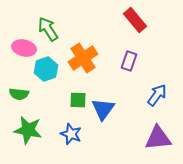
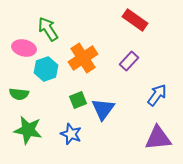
red rectangle: rotated 15 degrees counterclockwise
purple rectangle: rotated 24 degrees clockwise
green square: rotated 24 degrees counterclockwise
